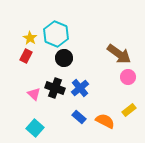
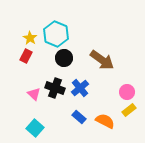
brown arrow: moved 17 px left, 6 px down
pink circle: moved 1 px left, 15 px down
